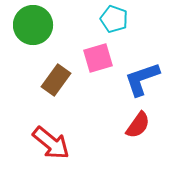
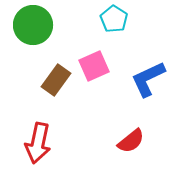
cyan pentagon: rotated 12 degrees clockwise
pink square: moved 4 px left, 8 px down; rotated 8 degrees counterclockwise
blue L-shape: moved 6 px right; rotated 6 degrees counterclockwise
red semicircle: moved 7 px left, 16 px down; rotated 16 degrees clockwise
red arrow: moved 13 px left; rotated 63 degrees clockwise
